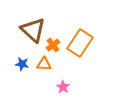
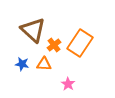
orange cross: moved 1 px right
pink star: moved 5 px right, 3 px up
